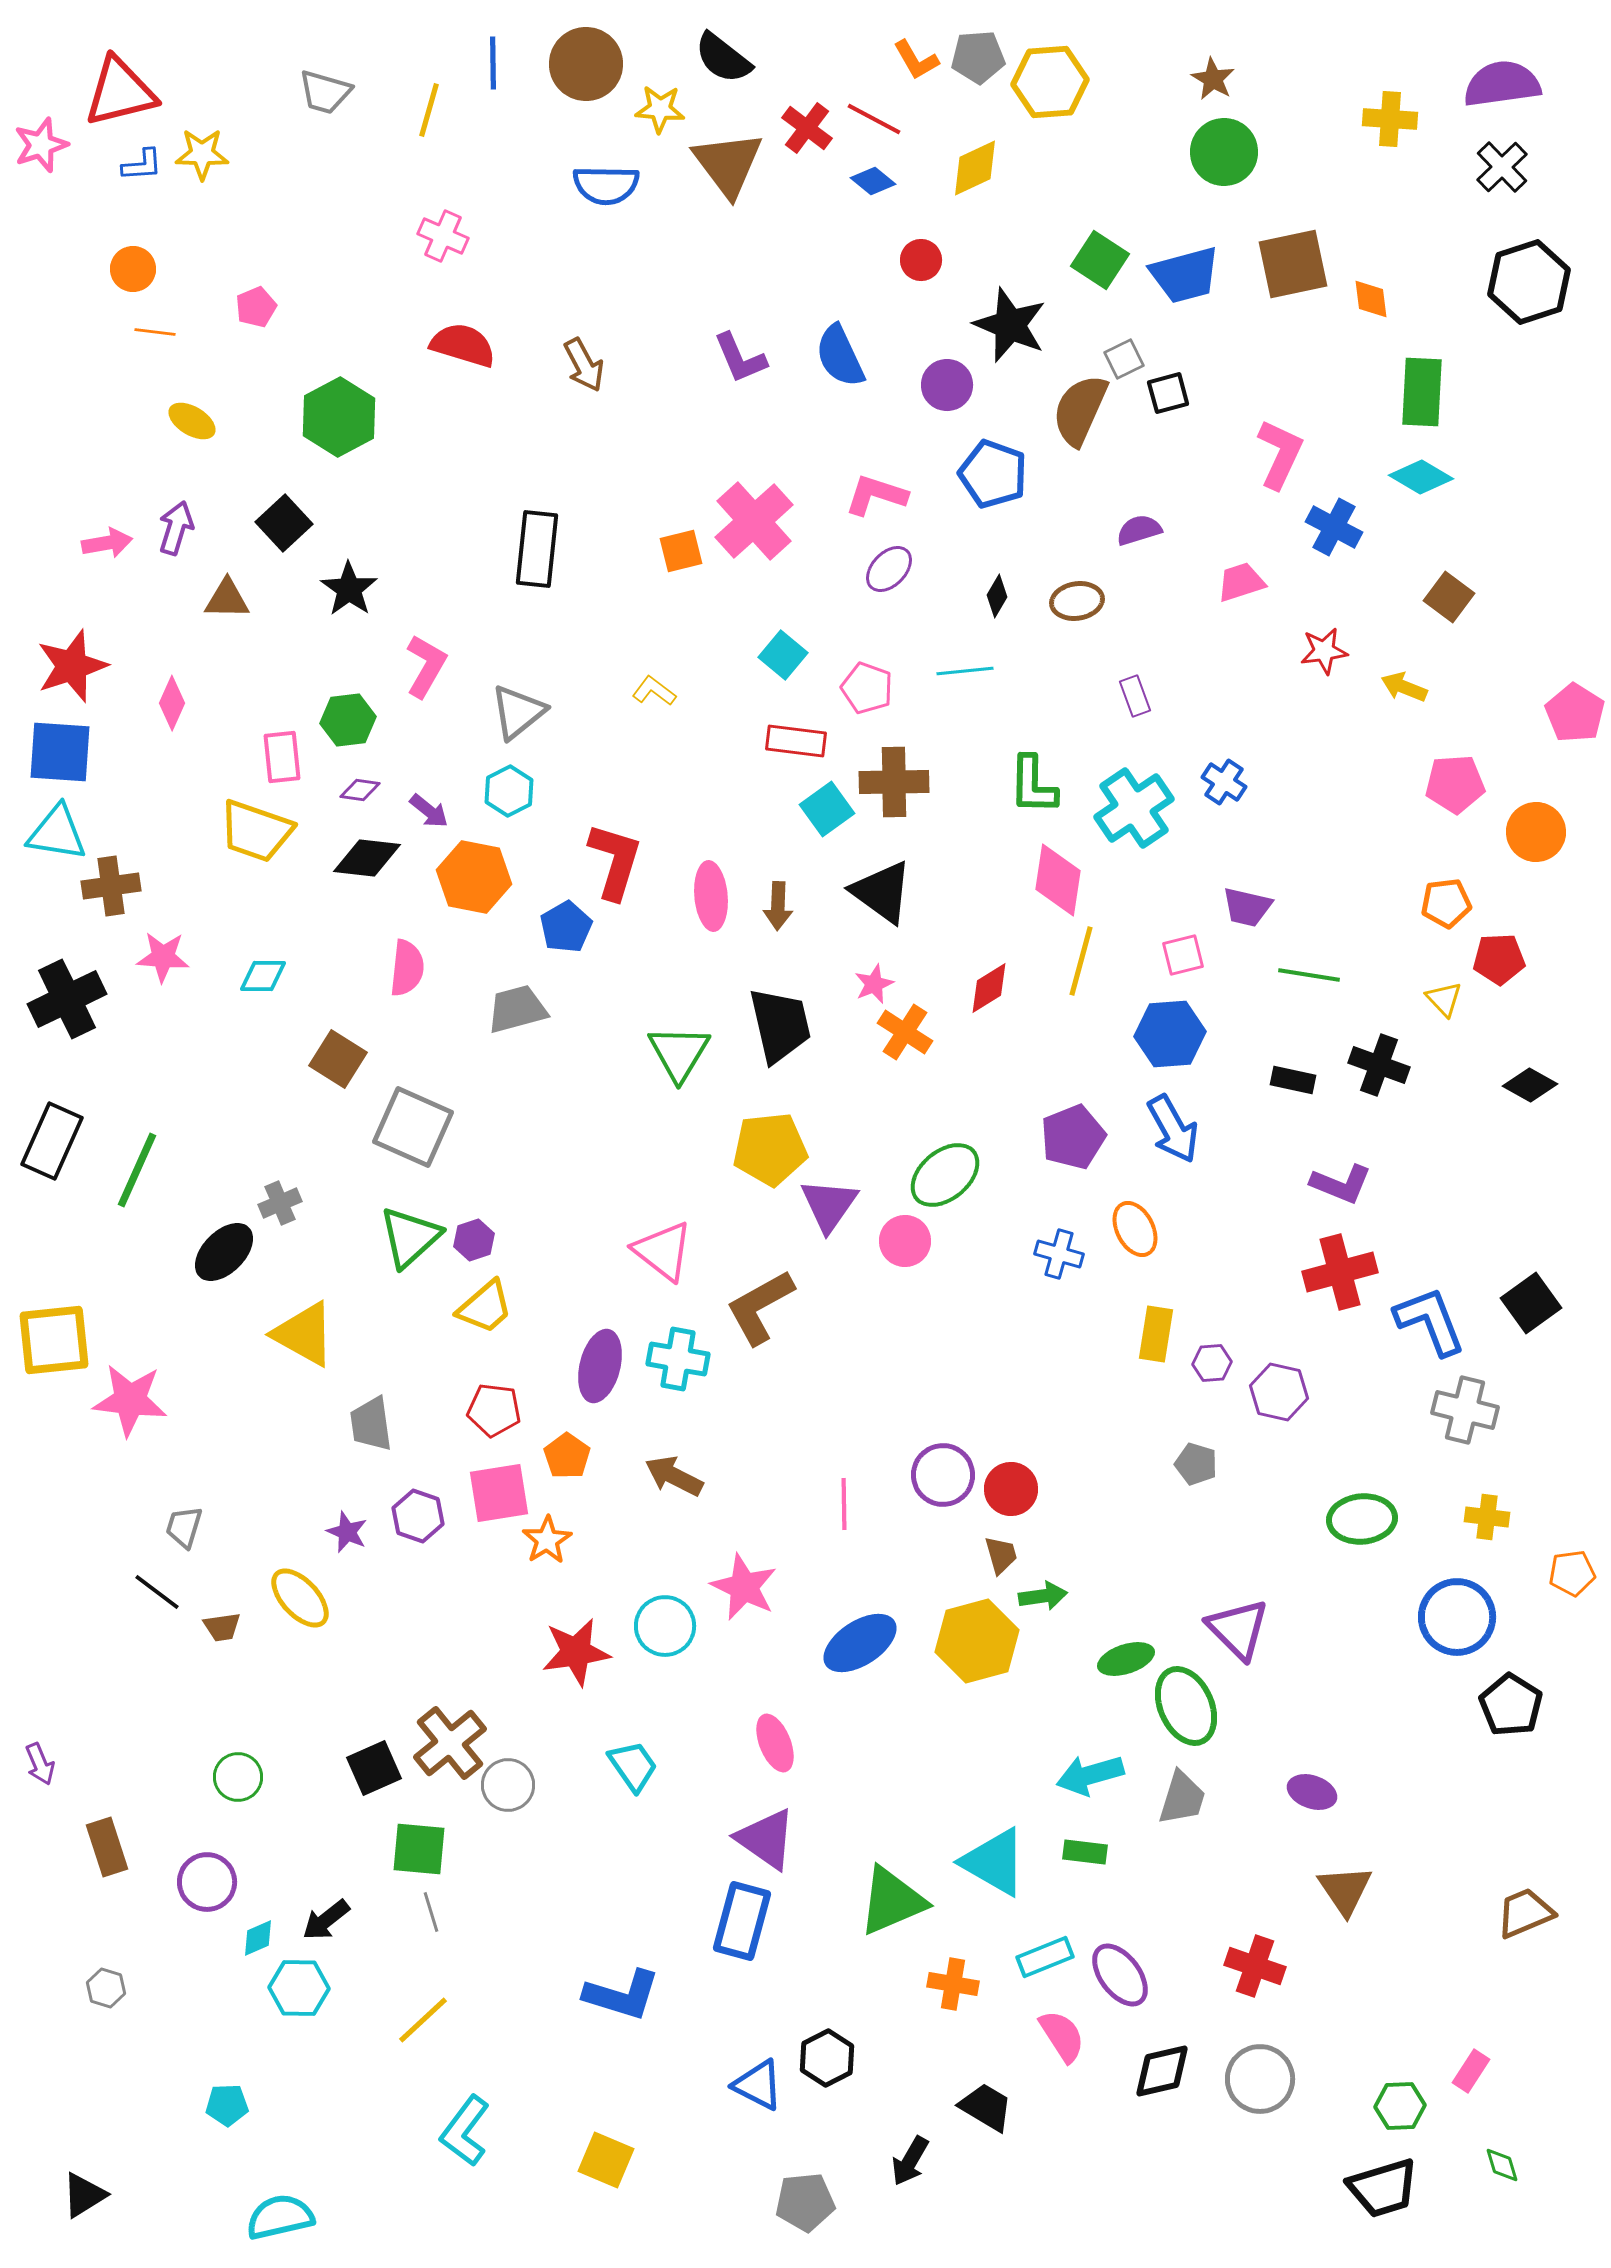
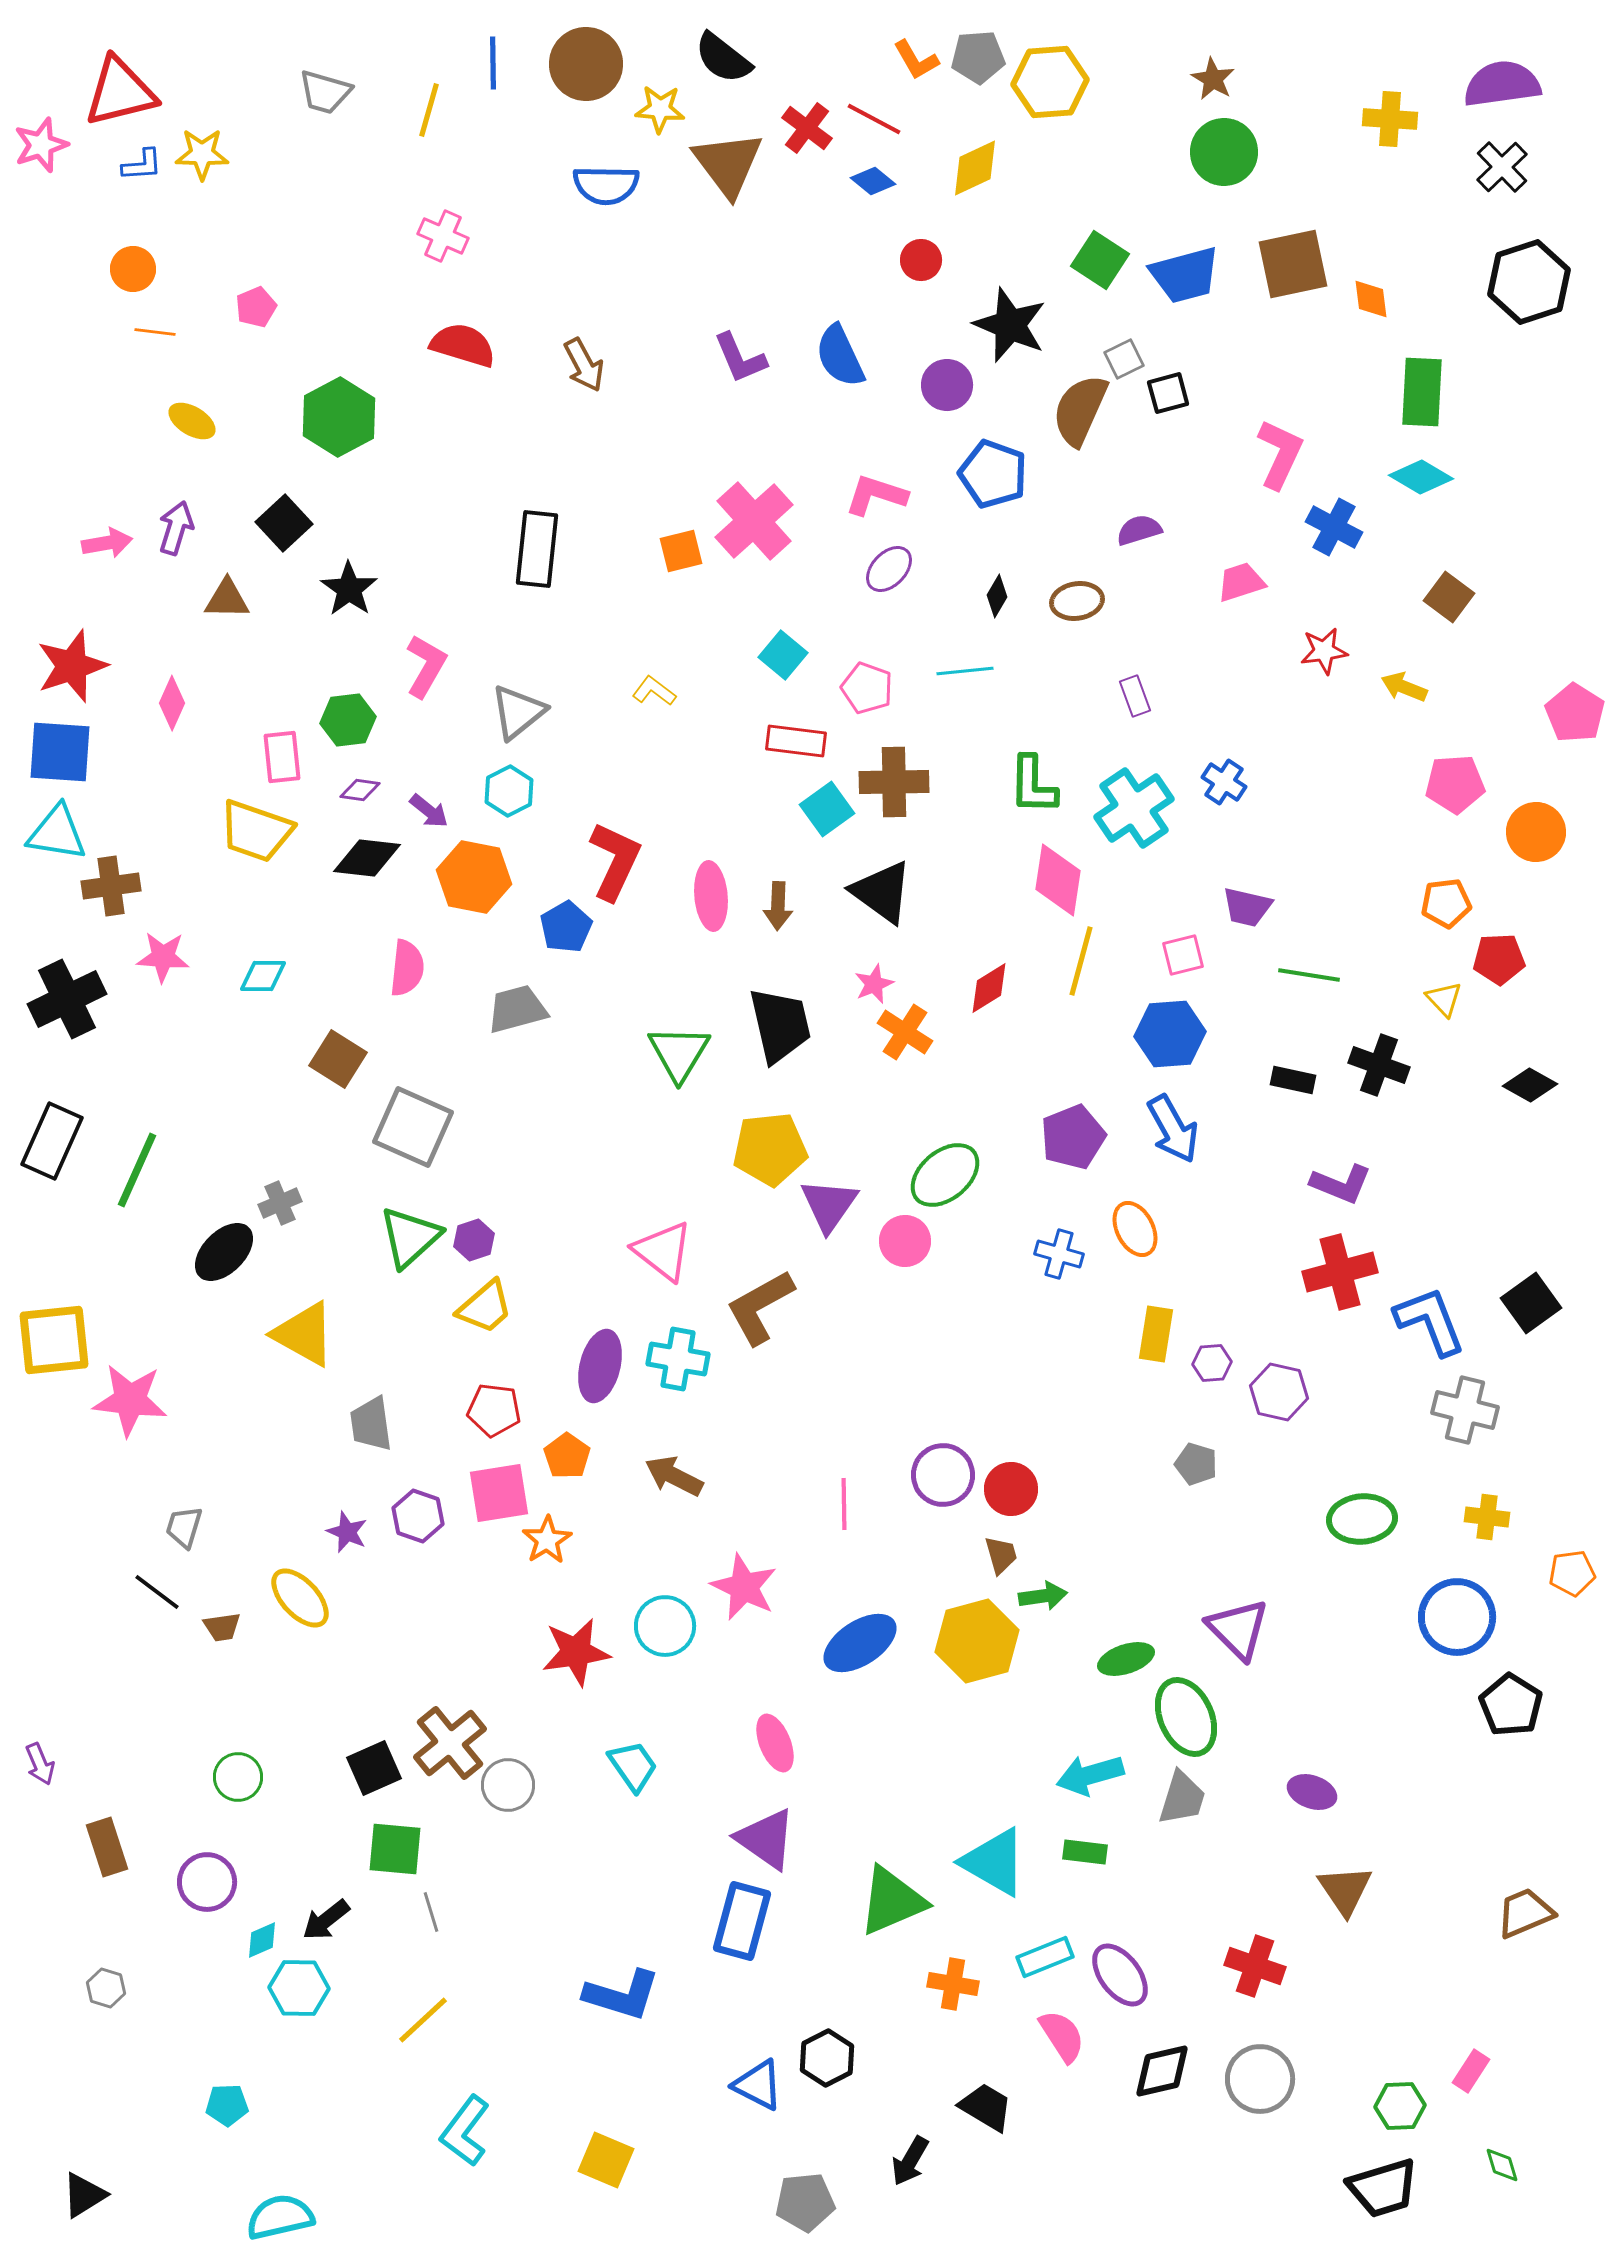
red L-shape at (615, 861): rotated 8 degrees clockwise
green ellipse at (1186, 1706): moved 11 px down
green square at (419, 1849): moved 24 px left
cyan diamond at (258, 1938): moved 4 px right, 2 px down
